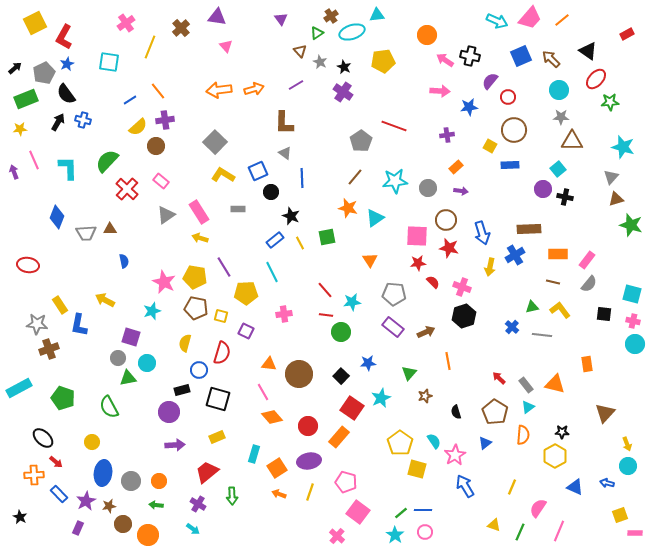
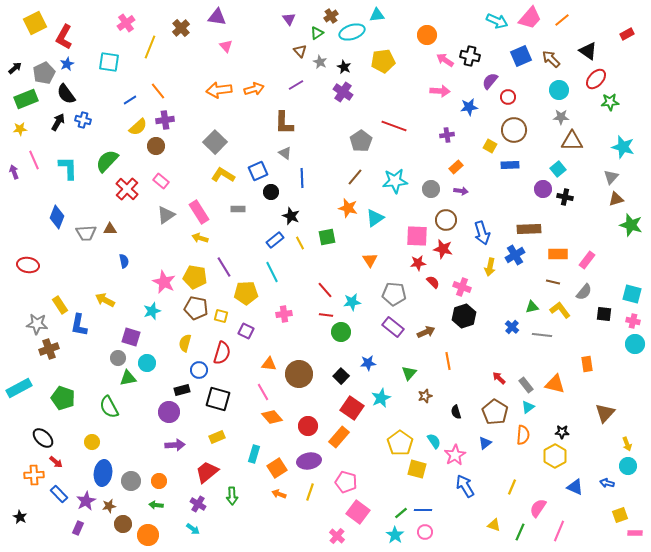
purple triangle at (281, 19): moved 8 px right
gray circle at (428, 188): moved 3 px right, 1 px down
red star at (449, 248): moved 6 px left, 1 px down
gray semicircle at (589, 284): moved 5 px left, 8 px down
